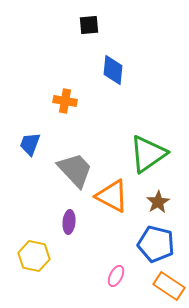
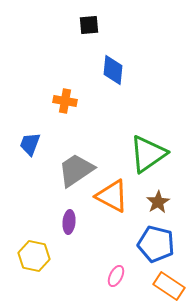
gray trapezoid: moved 1 px right; rotated 81 degrees counterclockwise
